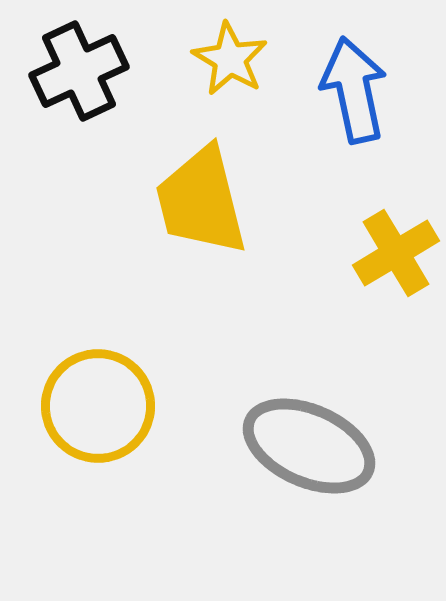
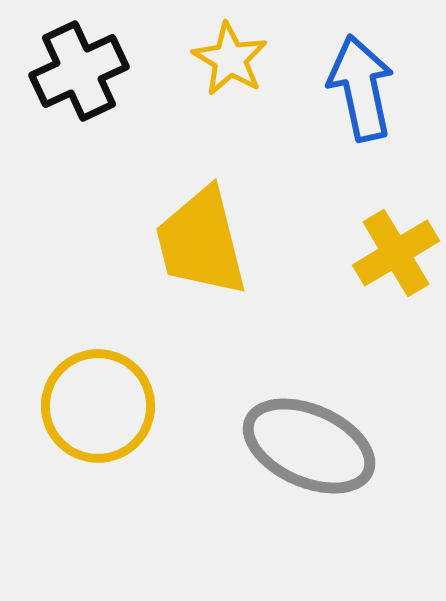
blue arrow: moved 7 px right, 2 px up
yellow trapezoid: moved 41 px down
